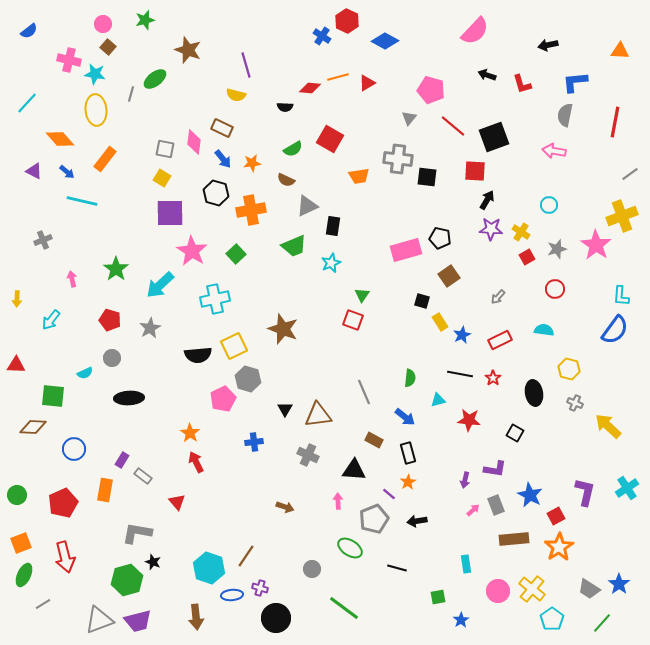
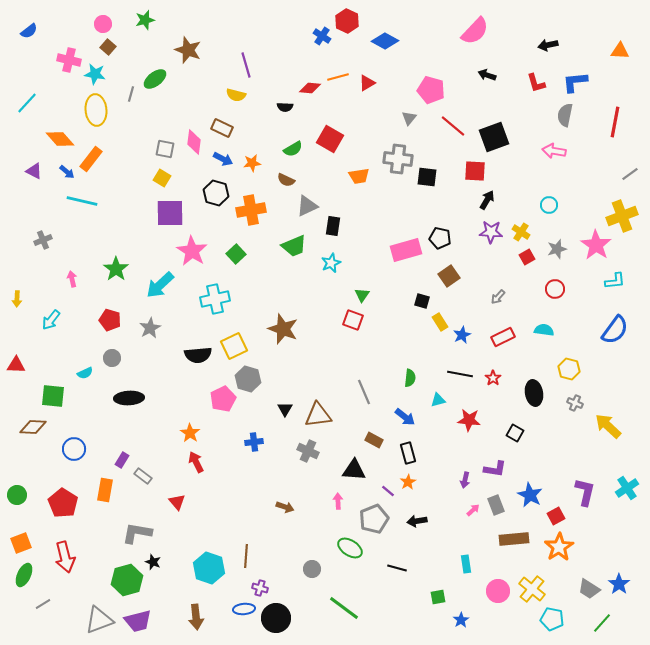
red L-shape at (522, 84): moved 14 px right, 1 px up
orange rectangle at (105, 159): moved 14 px left
blue arrow at (223, 159): rotated 24 degrees counterclockwise
purple star at (491, 229): moved 3 px down
cyan L-shape at (621, 296): moved 6 px left, 15 px up; rotated 100 degrees counterclockwise
red rectangle at (500, 340): moved 3 px right, 3 px up
gray cross at (308, 455): moved 4 px up
purple line at (389, 494): moved 1 px left, 3 px up
red pentagon at (63, 503): rotated 16 degrees counterclockwise
brown line at (246, 556): rotated 30 degrees counterclockwise
blue ellipse at (232, 595): moved 12 px right, 14 px down
cyan pentagon at (552, 619): rotated 25 degrees counterclockwise
